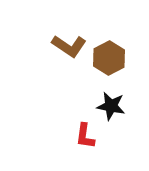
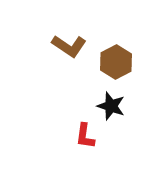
brown hexagon: moved 7 px right, 4 px down
black star: rotated 8 degrees clockwise
